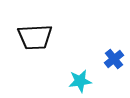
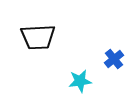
black trapezoid: moved 3 px right
